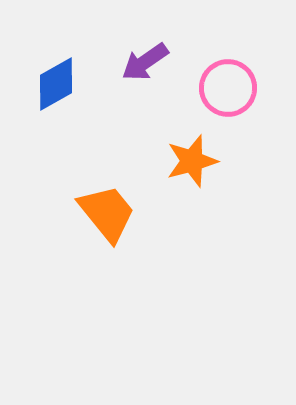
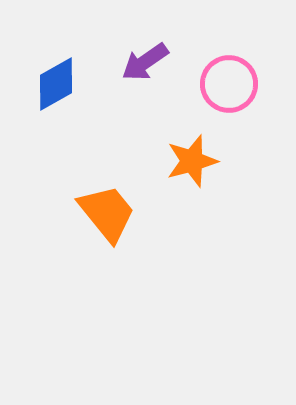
pink circle: moved 1 px right, 4 px up
